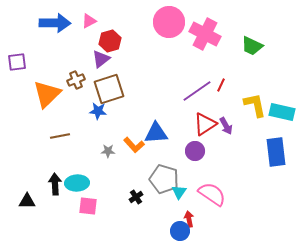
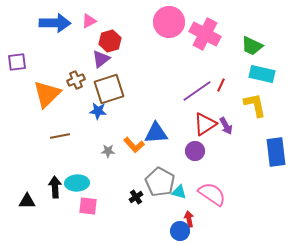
cyan rectangle: moved 20 px left, 38 px up
gray pentagon: moved 4 px left, 3 px down; rotated 12 degrees clockwise
black arrow: moved 3 px down
cyan triangle: rotated 49 degrees counterclockwise
